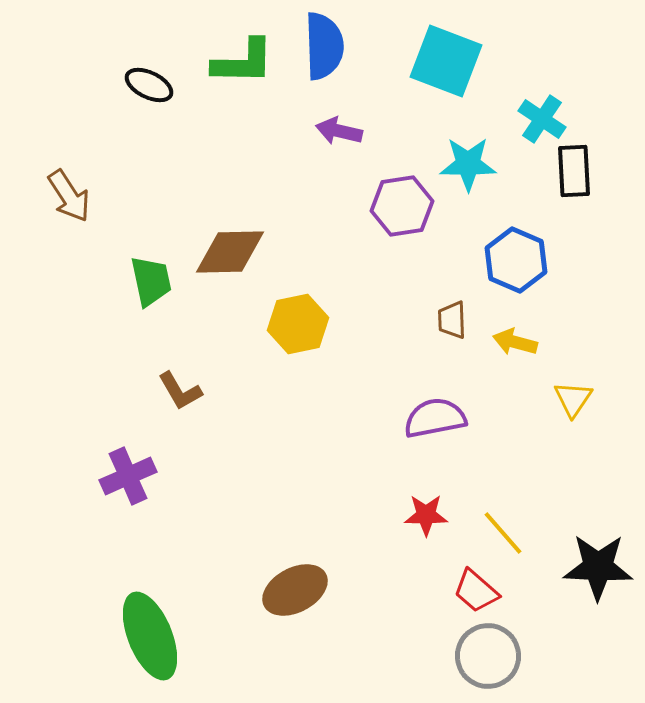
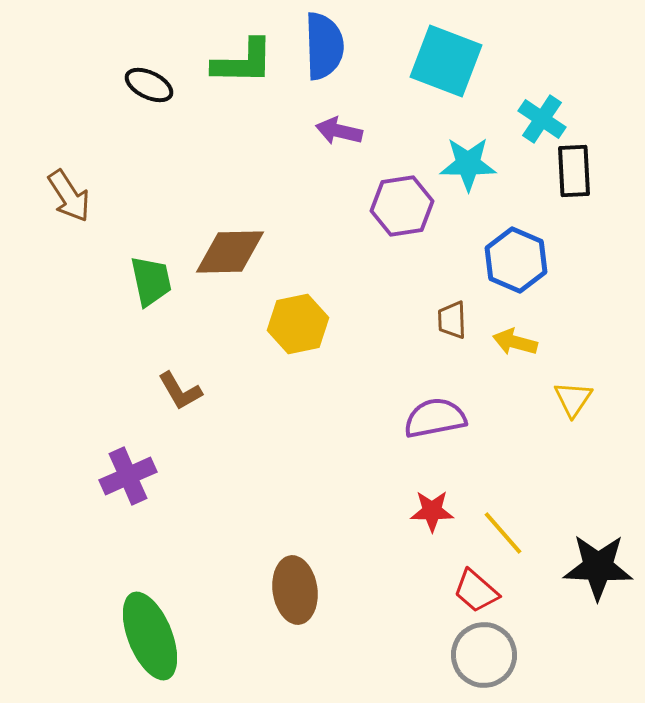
red star: moved 6 px right, 4 px up
brown ellipse: rotated 70 degrees counterclockwise
gray circle: moved 4 px left, 1 px up
